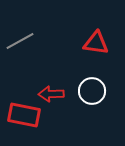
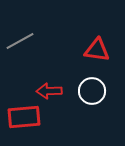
red triangle: moved 1 px right, 7 px down
red arrow: moved 2 px left, 3 px up
red rectangle: moved 2 px down; rotated 16 degrees counterclockwise
